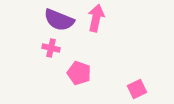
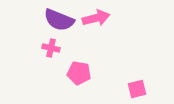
pink arrow: rotated 64 degrees clockwise
pink pentagon: rotated 10 degrees counterclockwise
pink square: rotated 12 degrees clockwise
